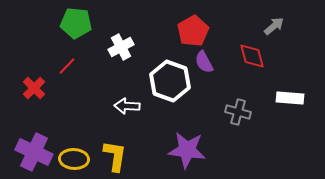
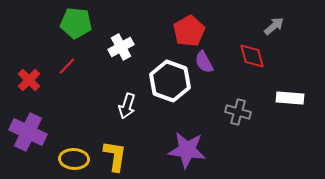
red pentagon: moved 4 px left
red cross: moved 5 px left, 8 px up
white arrow: rotated 75 degrees counterclockwise
purple cross: moved 6 px left, 20 px up
